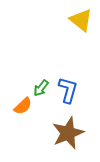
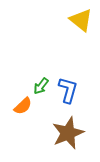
green arrow: moved 2 px up
